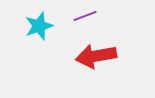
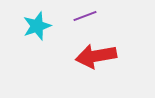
cyan star: moved 2 px left
